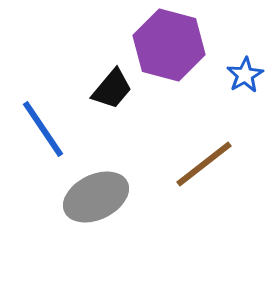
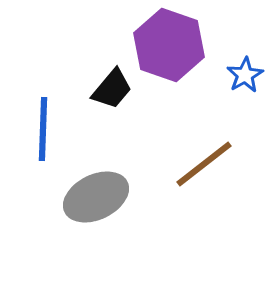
purple hexagon: rotated 4 degrees clockwise
blue line: rotated 36 degrees clockwise
